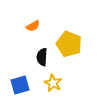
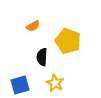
yellow pentagon: moved 1 px left, 3 px up
yellow star: moved 2 px right
